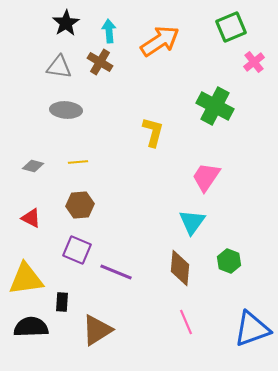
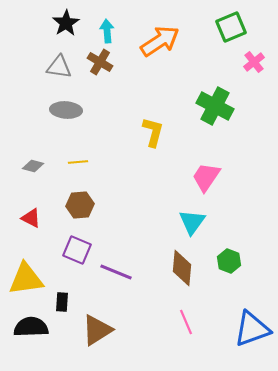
cyan arrow: moved 2 px left
brown diamond: moved 2 px right
